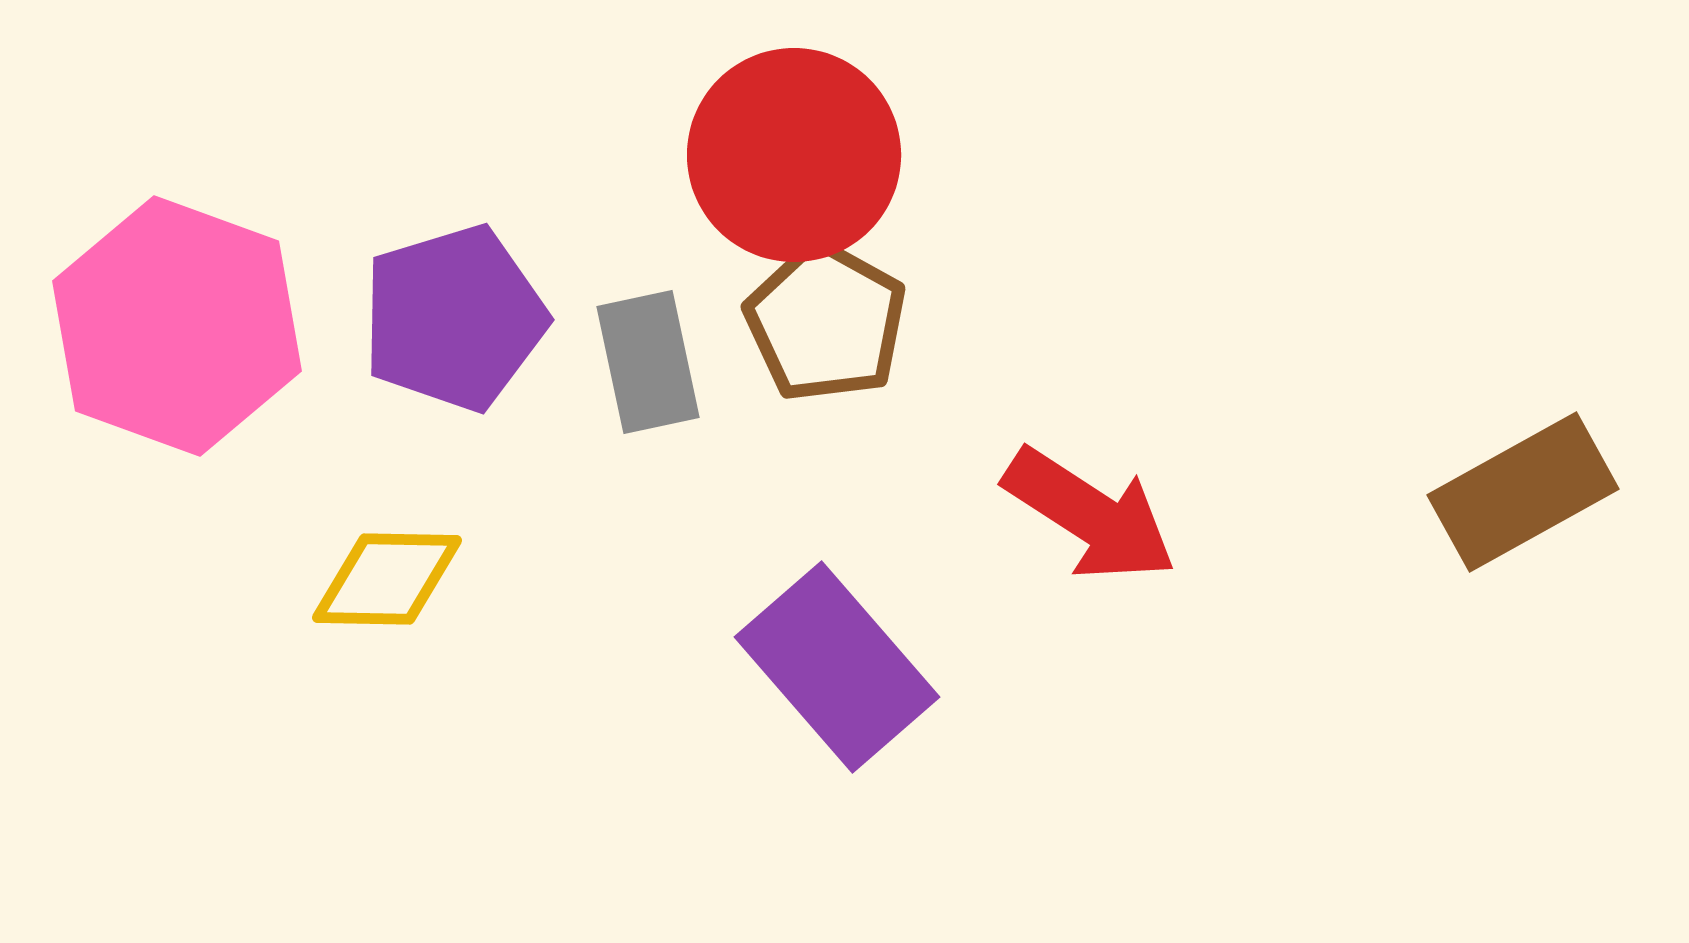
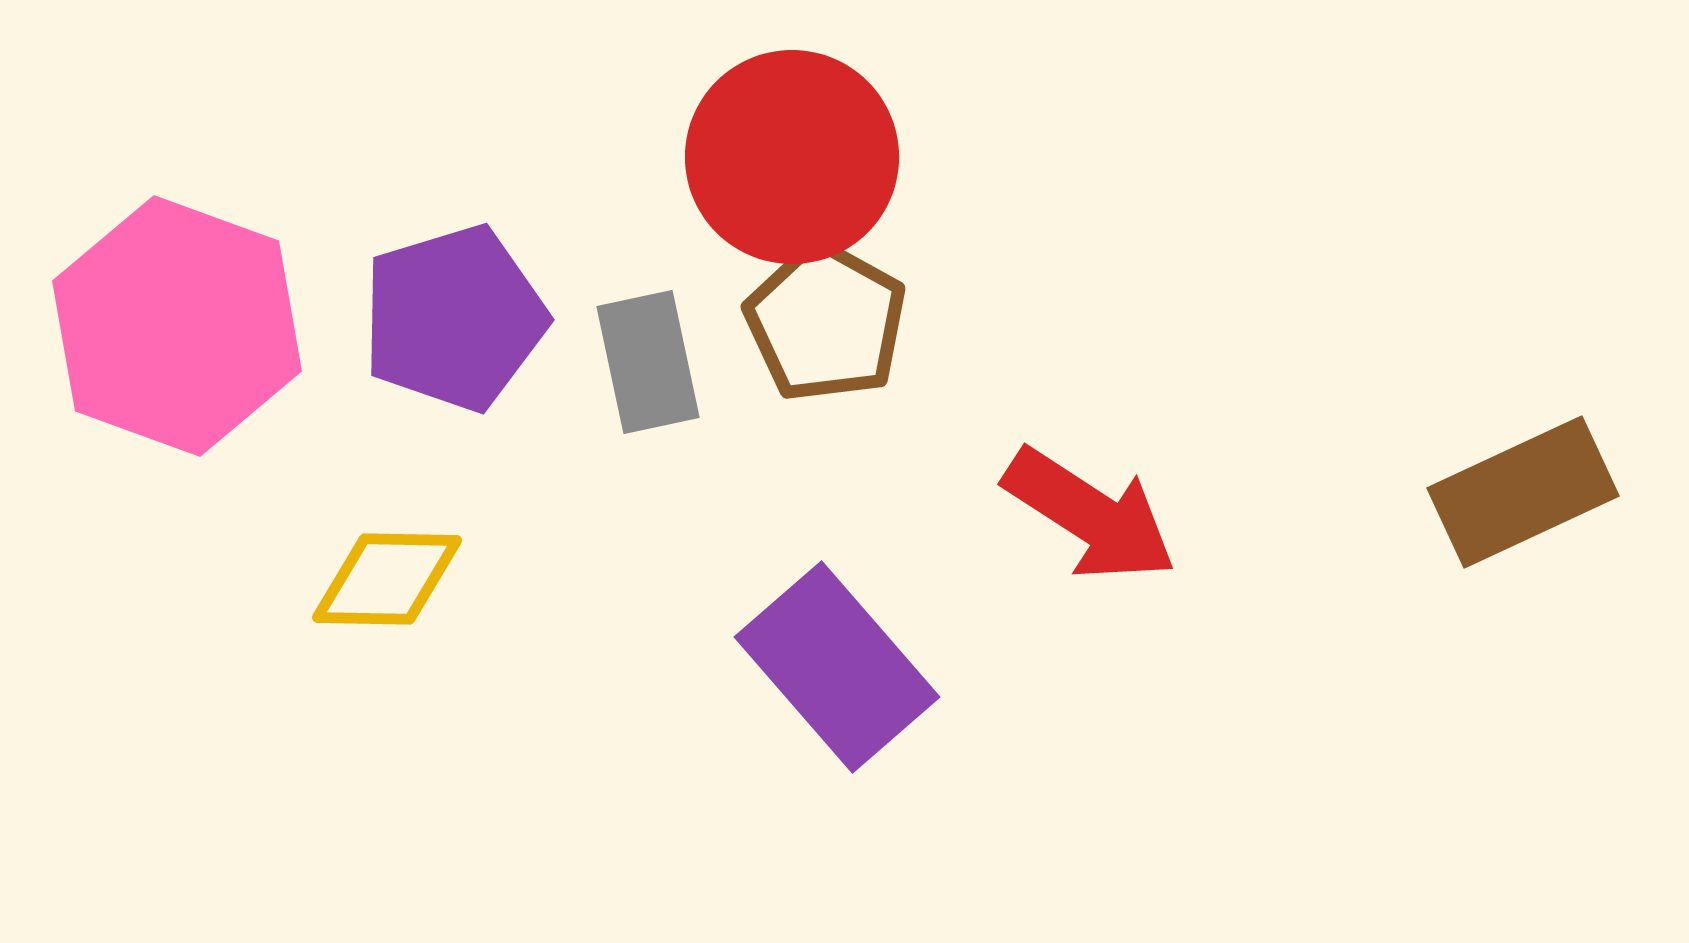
red circle: moved 2 px left, 2 px down
brown rectangle: rotated 4 degrees clockwise
